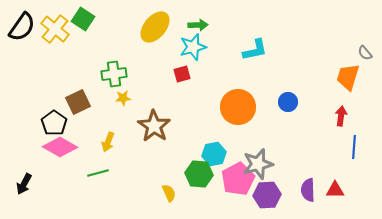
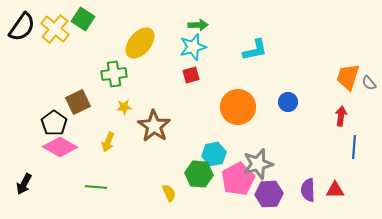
yellow ellipse: moved 15 px left, 16 px down
gray semicircle: moved 4 px right, 30 px down
red square: moved 9 px right, 1 px down
yellow star: moved 1 px right, 9 px down
green line: moved 2 px left, 14 px down; rotated 20 degrees clockwise
purple hexagon: moved 2 px right, 1 px up
